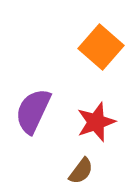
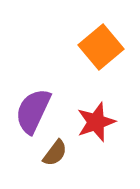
orange square: rotated 9 degrees clockwise
brown semicircle: moved 26 px left, 18 px up
